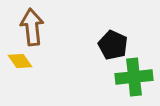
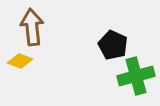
yellow diamond: rotated 35 degrees counterclockwise
green cross: moved 2 px right, 1 px up; rotated 9 degrees counterclockwise
